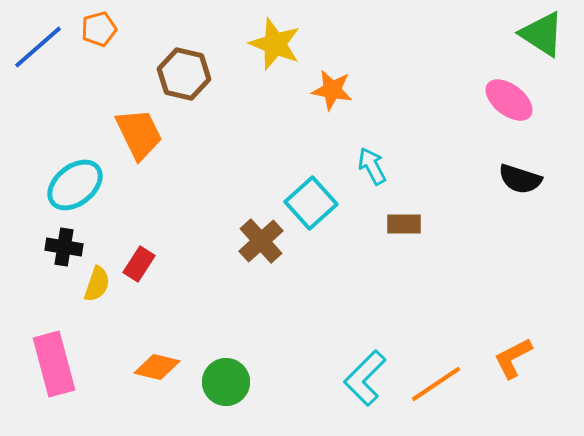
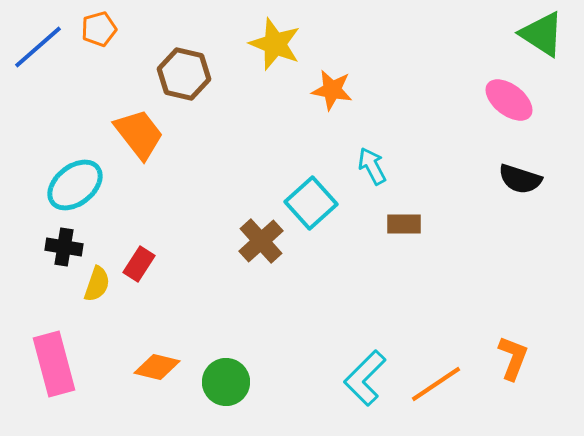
orange trapezoid: rotated 12 degrees counterclockwise
orange L-shape: rotated 138 degrees clockwise
